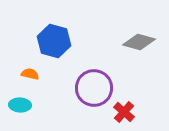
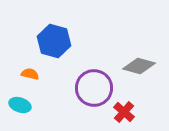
gray diamond: moved 24 px down
cyan ellipse: rotated 15 degrees clockwise
